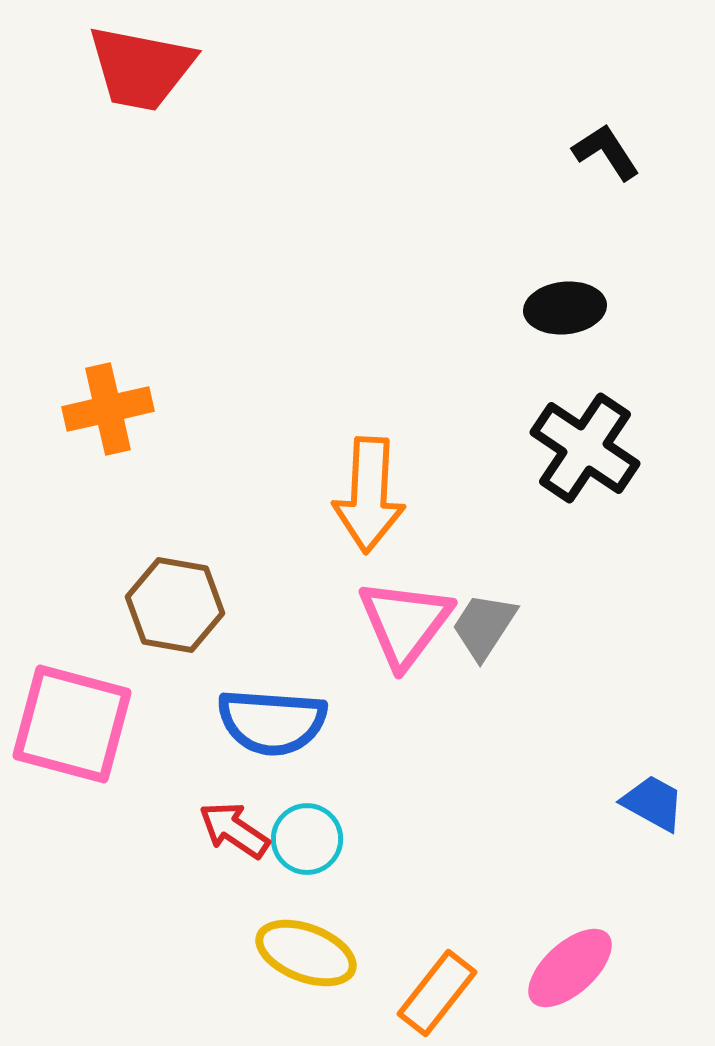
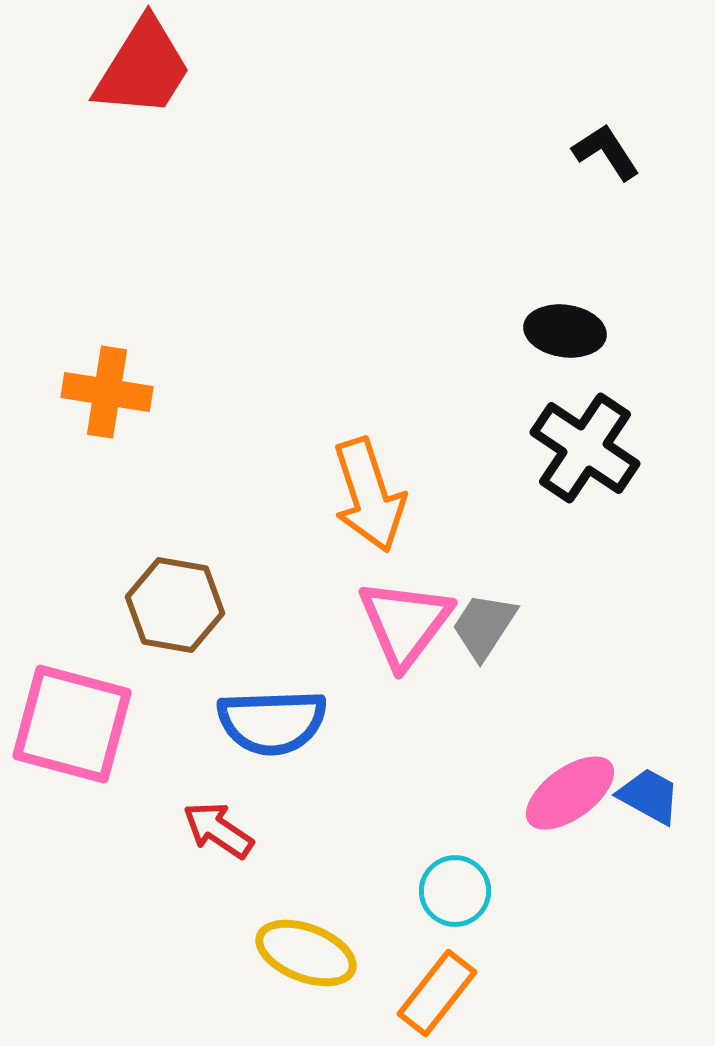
red trapezoid: moved 2 px right; rotated 69 degrees counterclockwise
black ellipse: moved 23 px down; rotated 14 degrees clockwise
orange cross: moved 1 px left, 17 px up; rotated 22 degrees clockwise
orange arrow: rotated 21 degrees counterclockwise
blue semicircle: rotated 6 degrees counterclockwise
blue trapezoid: moved 4 px left, 7 px up
red arrow: moved 16 px left
cyan circle: moved 148 px right, 52 px down
pink ellipse: moved 175 px up; rotated 6 degrees clockwise
